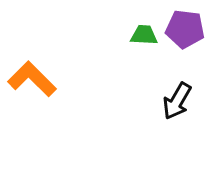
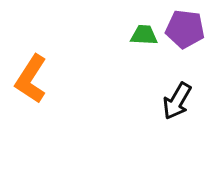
orange L-shape: moved 1 px left; rotated 102 degrees counterclockwise
